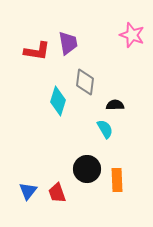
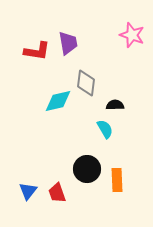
gray diamond: moved 1 px right, 1 px down
cyan diamond: rotated 60 degrees clockwise
